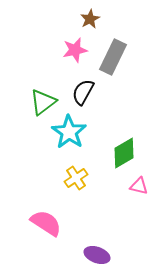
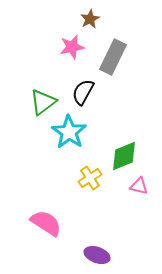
pink star: moved 3 px left, 3 px up
green diamond: moved 3 px down; rotated 8 degrees clockwise
yellow cross: moved 14 px right
